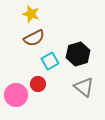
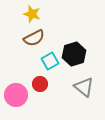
yellow star: moved 1 px right
black hexagon: moved 4 px left
red circle: moved 2 px right
